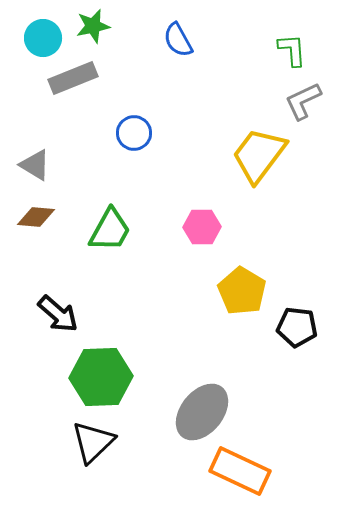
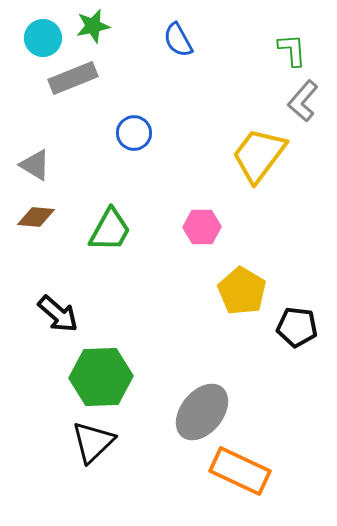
gray L-shape: rotated 24 degrees counterclockwise
